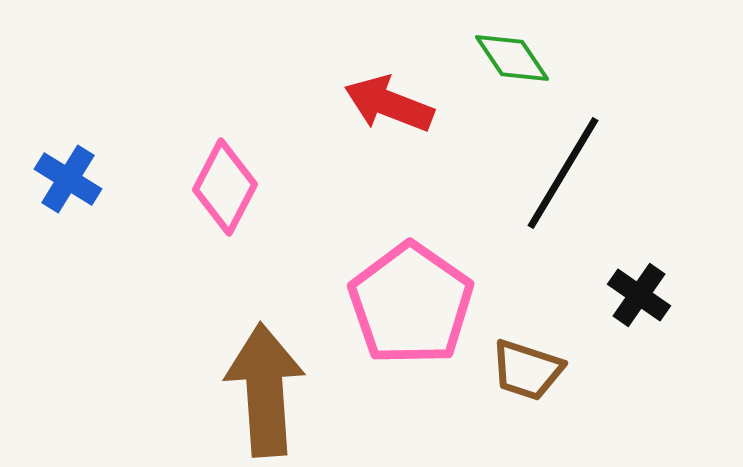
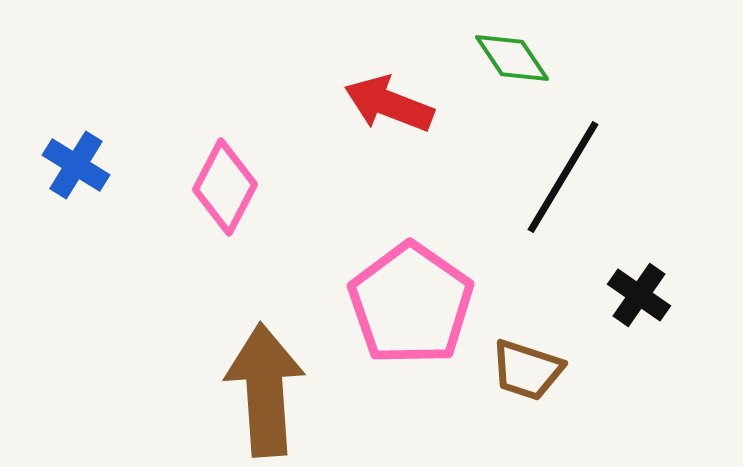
black line: moved 4 px down
blue cross: moved 8 px right, 14 px up
